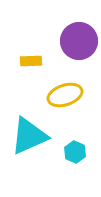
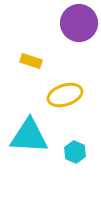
purple circle: moved 18 px up
yellow rectangle: rotated 20 degrees clockwise
cyan triangle: rotated 27 degrees clockwise
